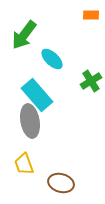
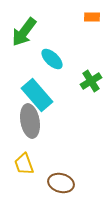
orange rectangle: moved 1 px right, 2 px down
green arrow: moved 3 px up
